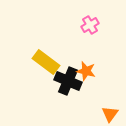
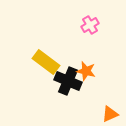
orange triangle: rotated 30 degrees clockwise
